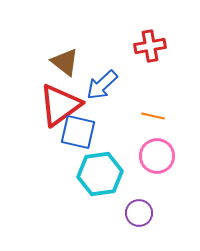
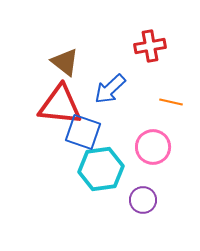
blue arrow: moved 8 px right, 4 px down
red triangle: rotated 42 degrees clockwise
orange line: moved 18 px right, 14 px up
blue square: moved 5 px right; rotated 6 degrees clockwise
pink circle: moved 4 px left, 9 px up
cyan hexagon: moved 1 px right, 5 px up
purple circle: moved 4 px right, 13 px up
